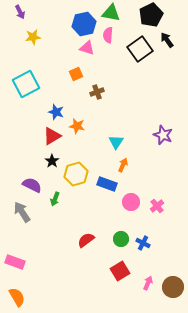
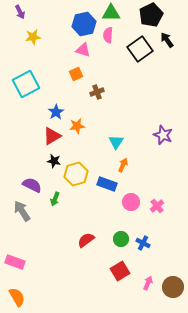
green triangle: rotated 12 degrees counterclockwise
pink triangle: moved 4 px left, 2 px down
blue star: rotated 21 degrees clockwise
orange star: rotated 21 degrees counterclockwise
black star: moved 2 px right; rotated 24 degrees counterclockwise
gray arrow: moved 1 px up
